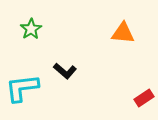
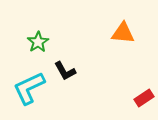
green star: moved 7 px right, 13 px down
black L-shape: rotated 20 degrees clockwise
cyan L-shape: moved 7 px right; rotated 18 degrees counterclockwise
